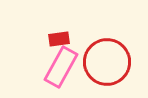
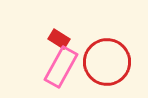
red rectangle: rotated 40 degrees clockwise
